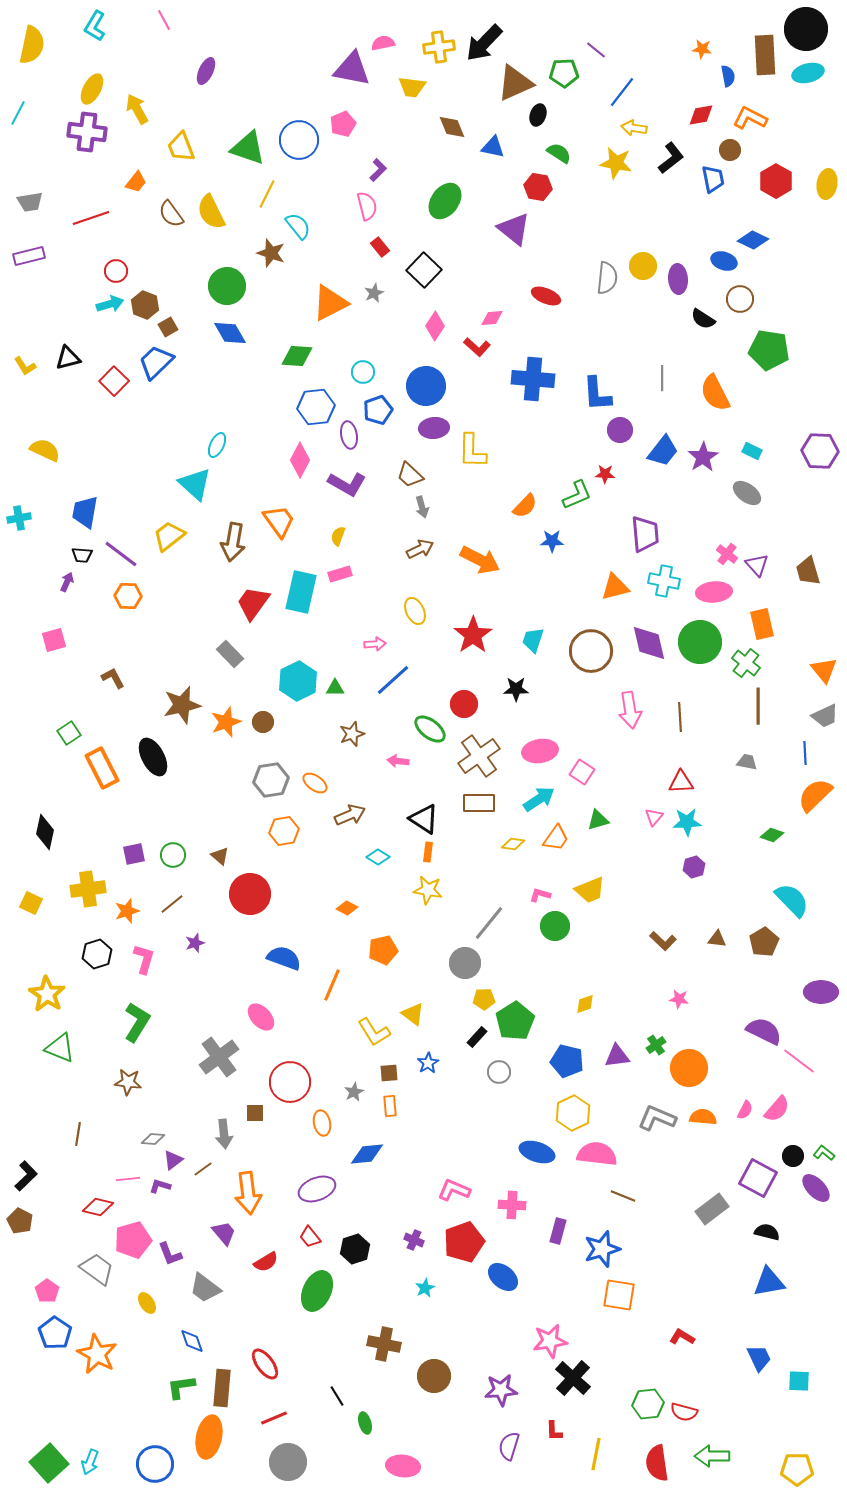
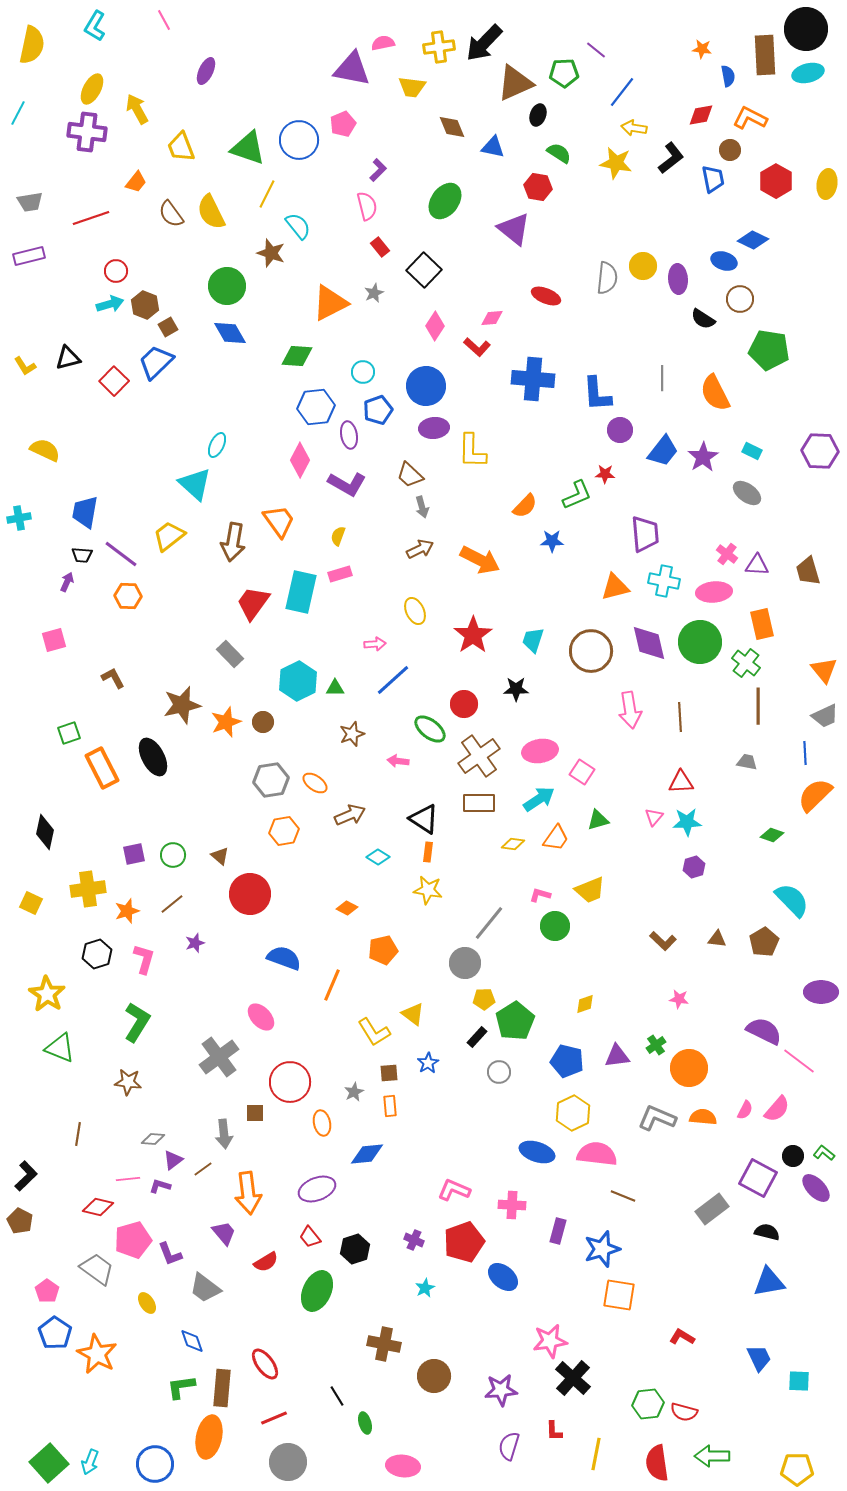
purple triangle at (757, 565): rotated 45 degrees counterclockwise
green square at (69, 733): rotated 15 degrees clockwise
